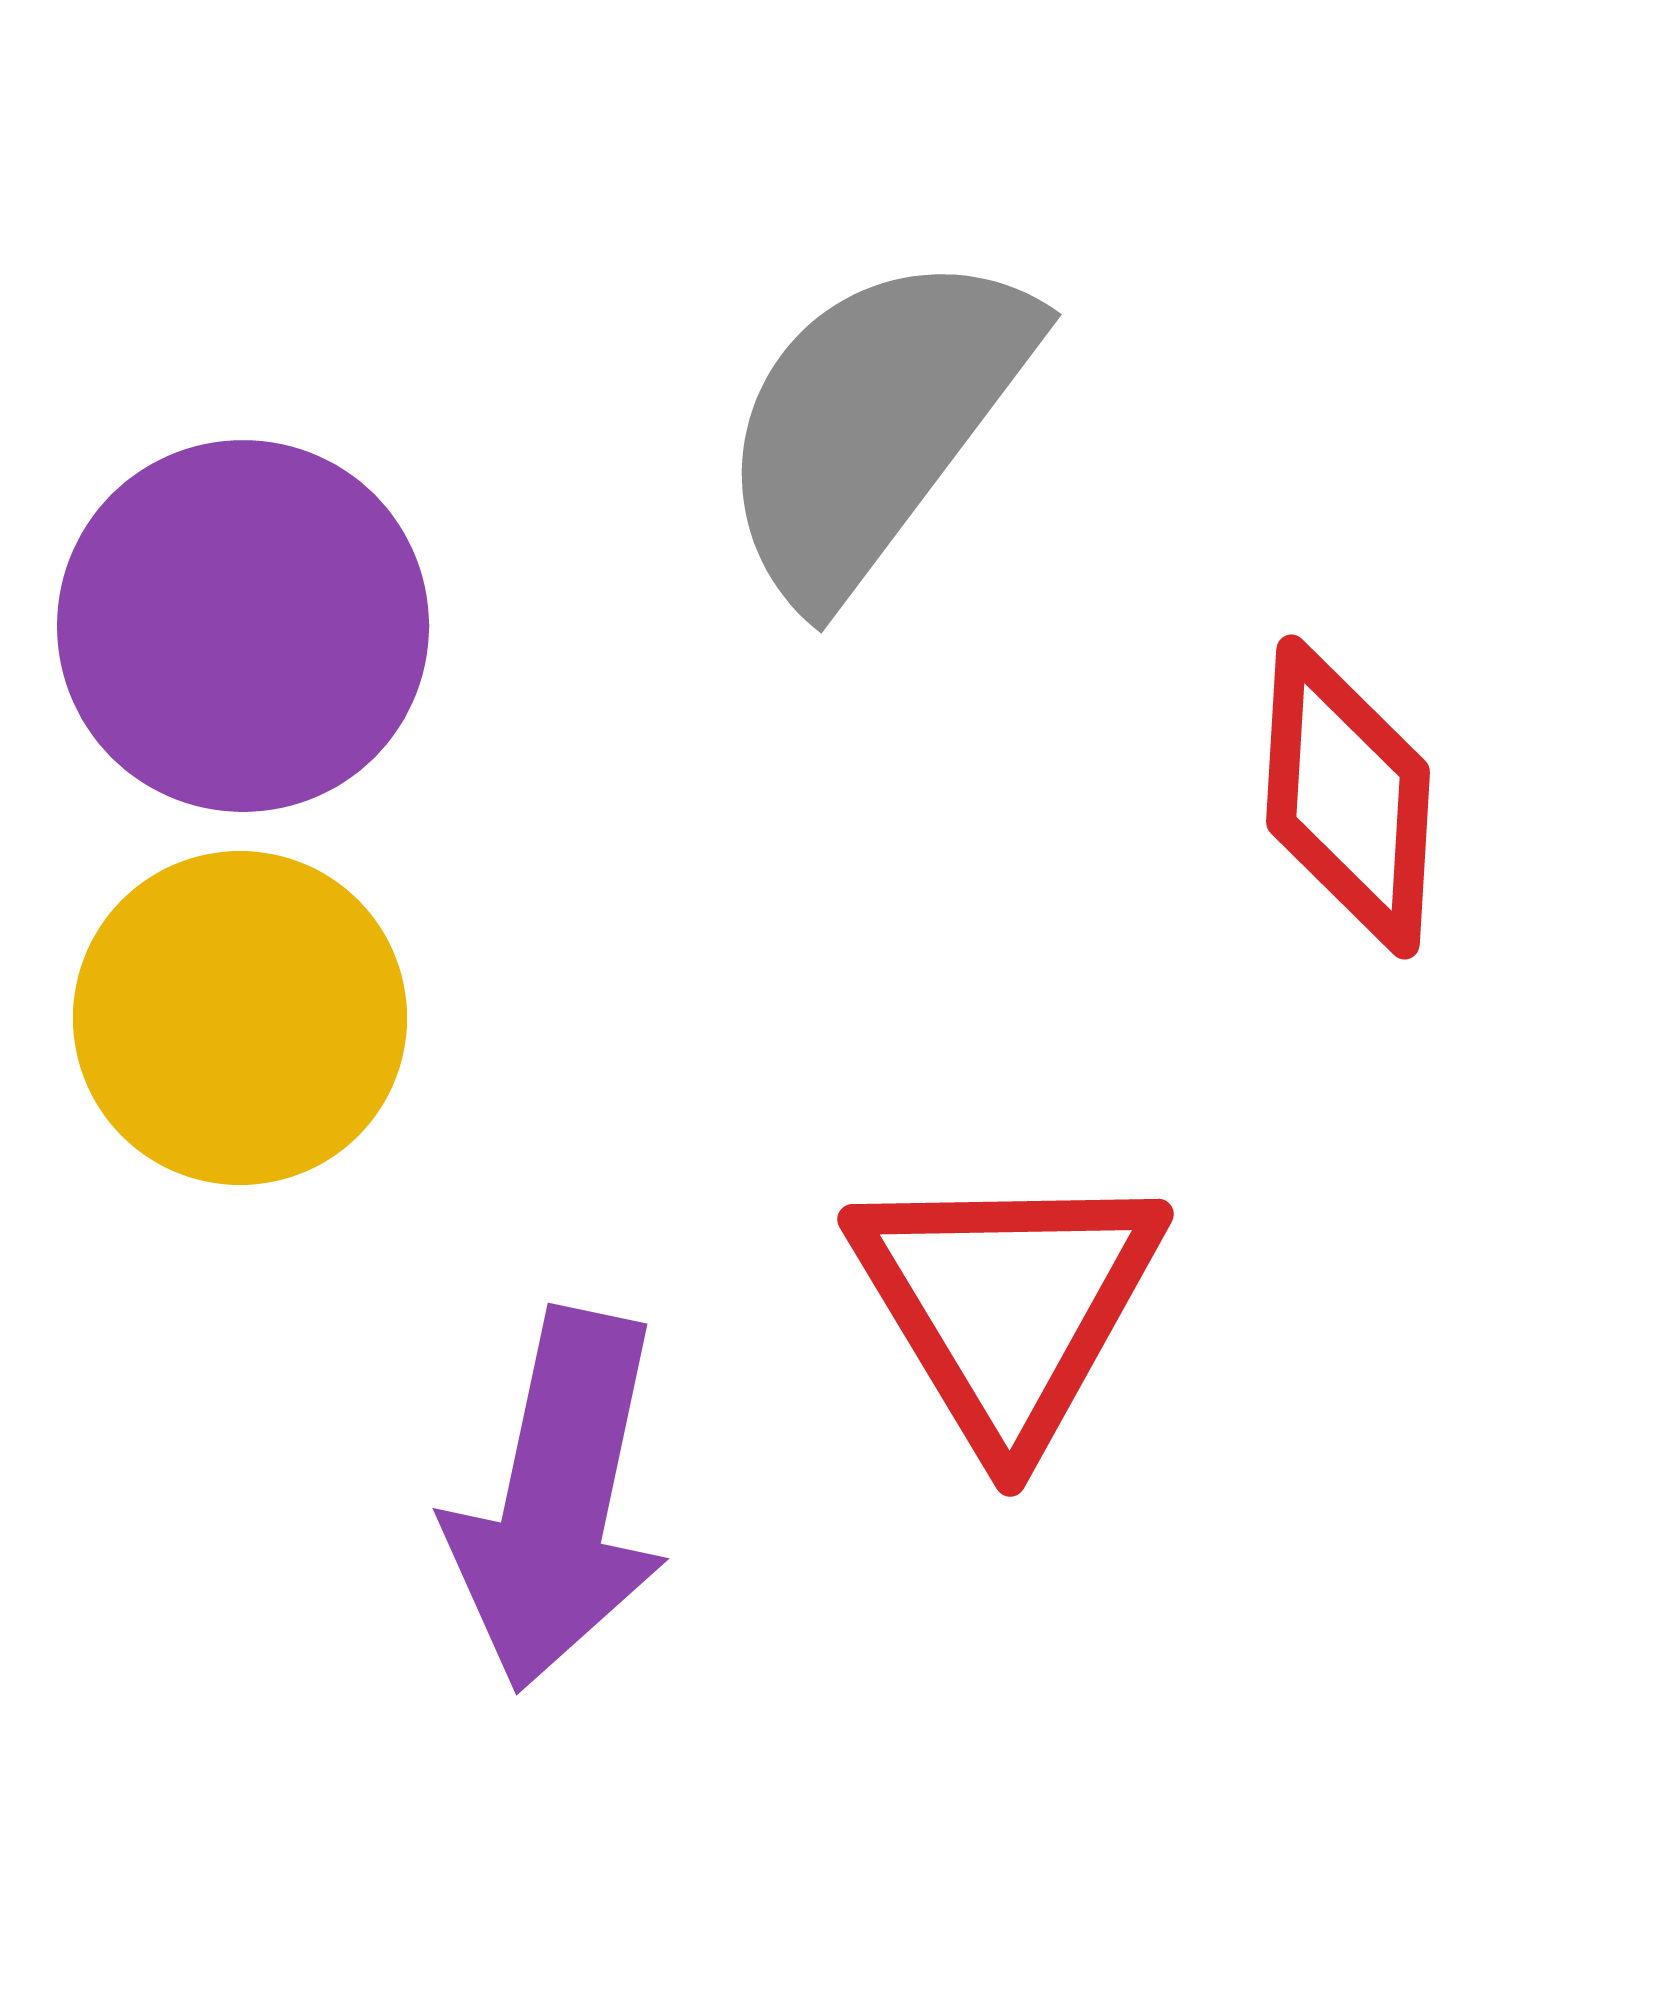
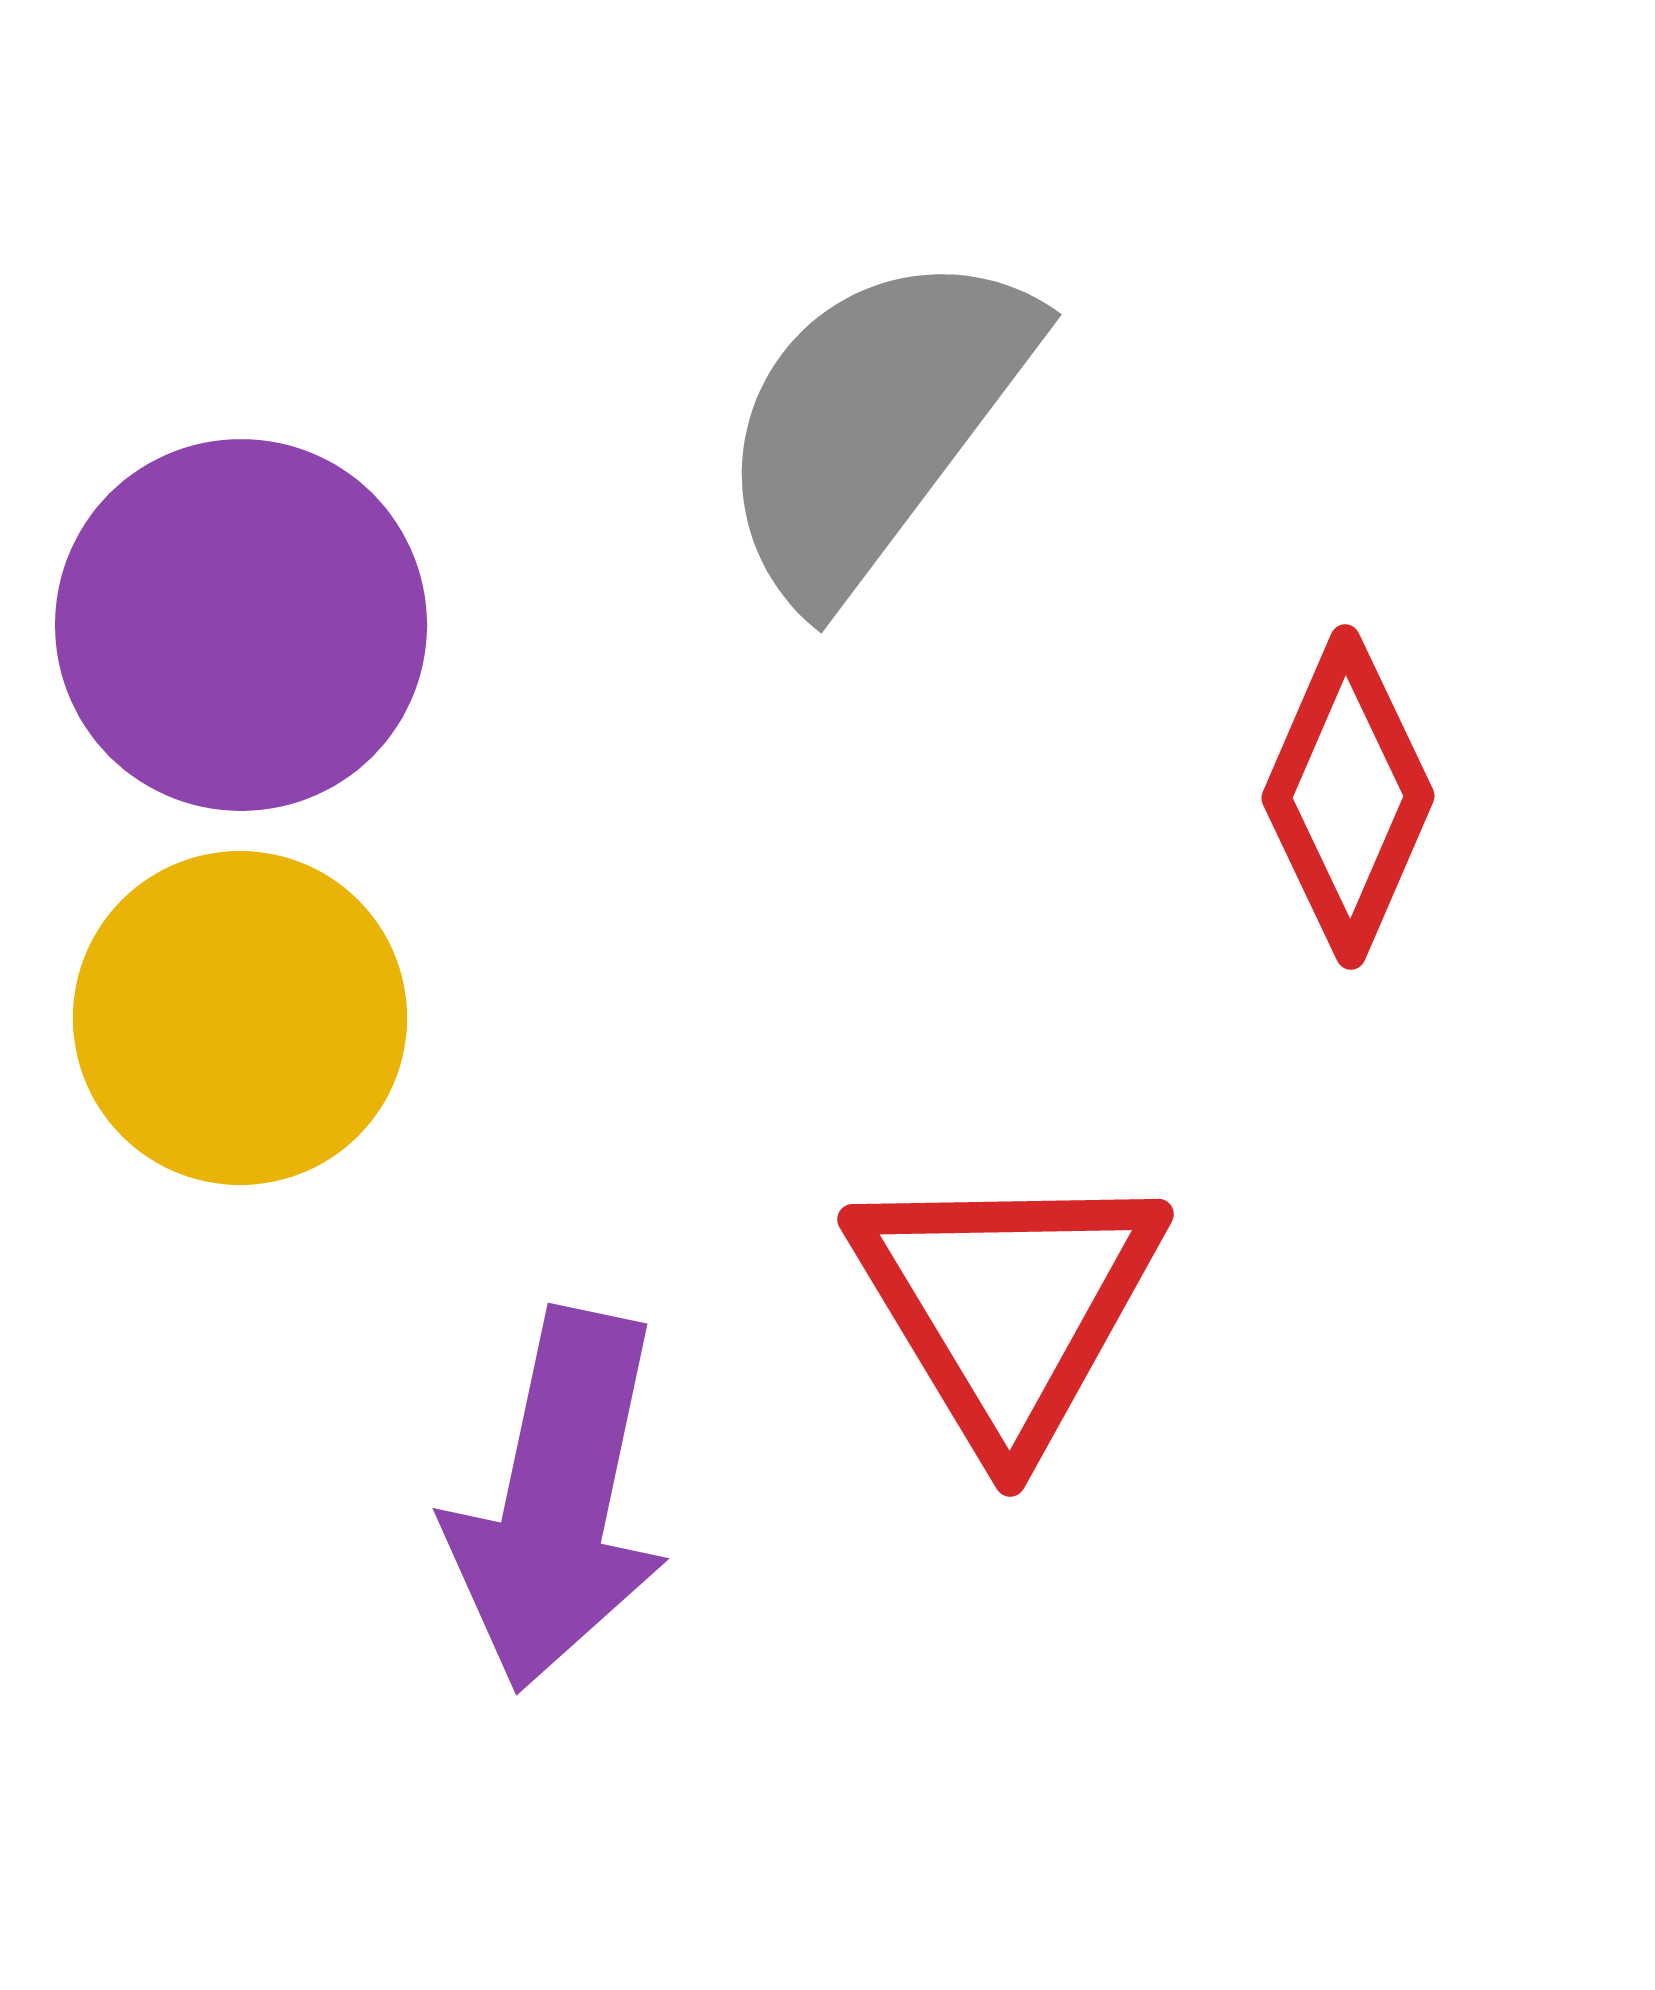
purple circle: moved 2 px left, 1 px up
red diamond: rotated 20 degrees clockwise
